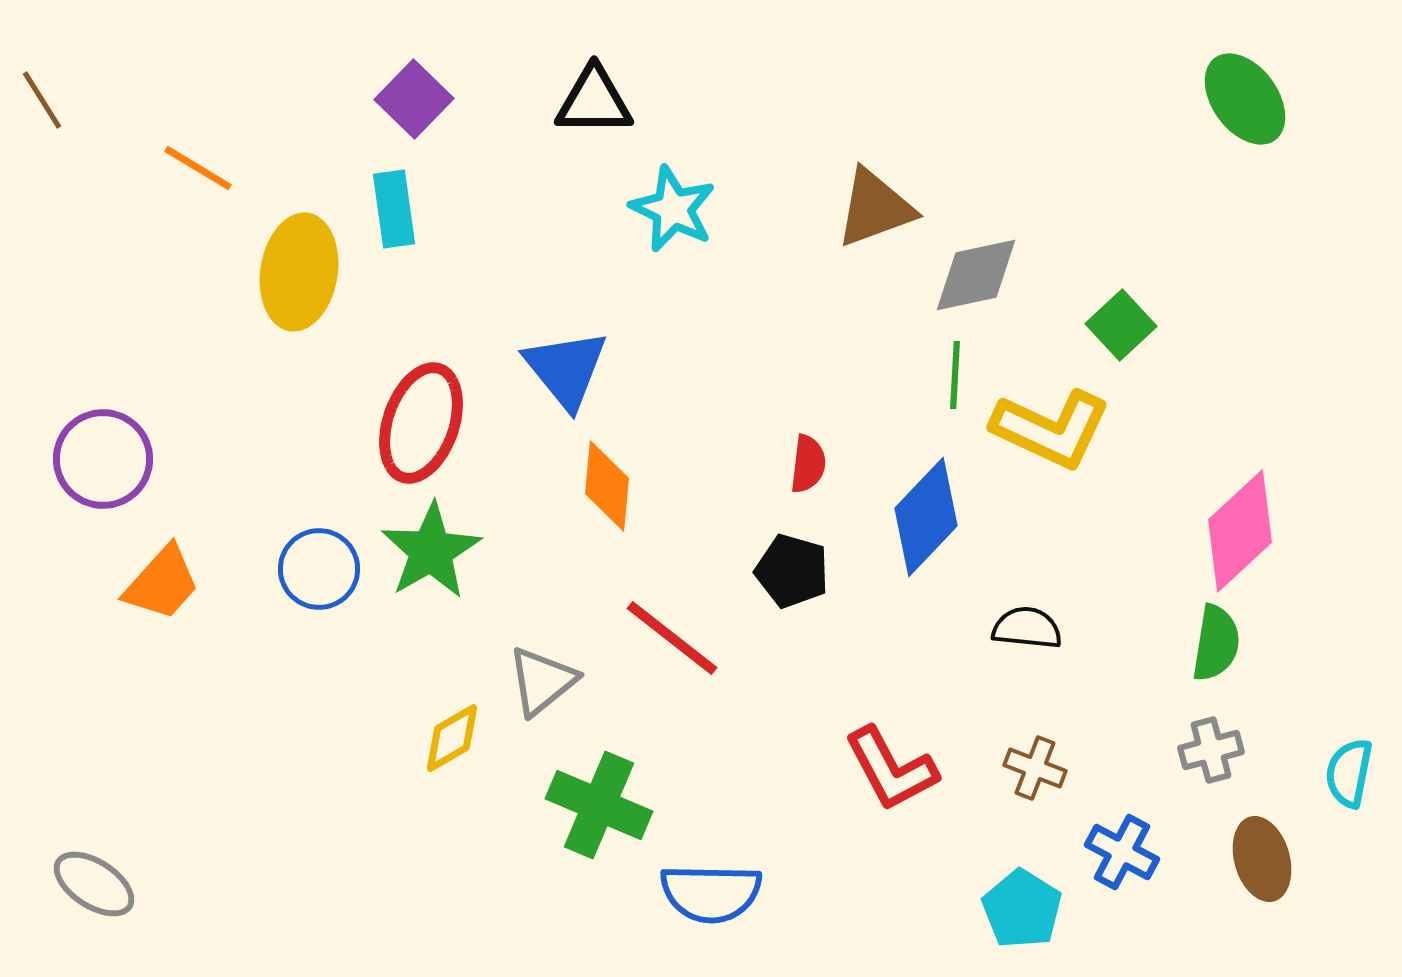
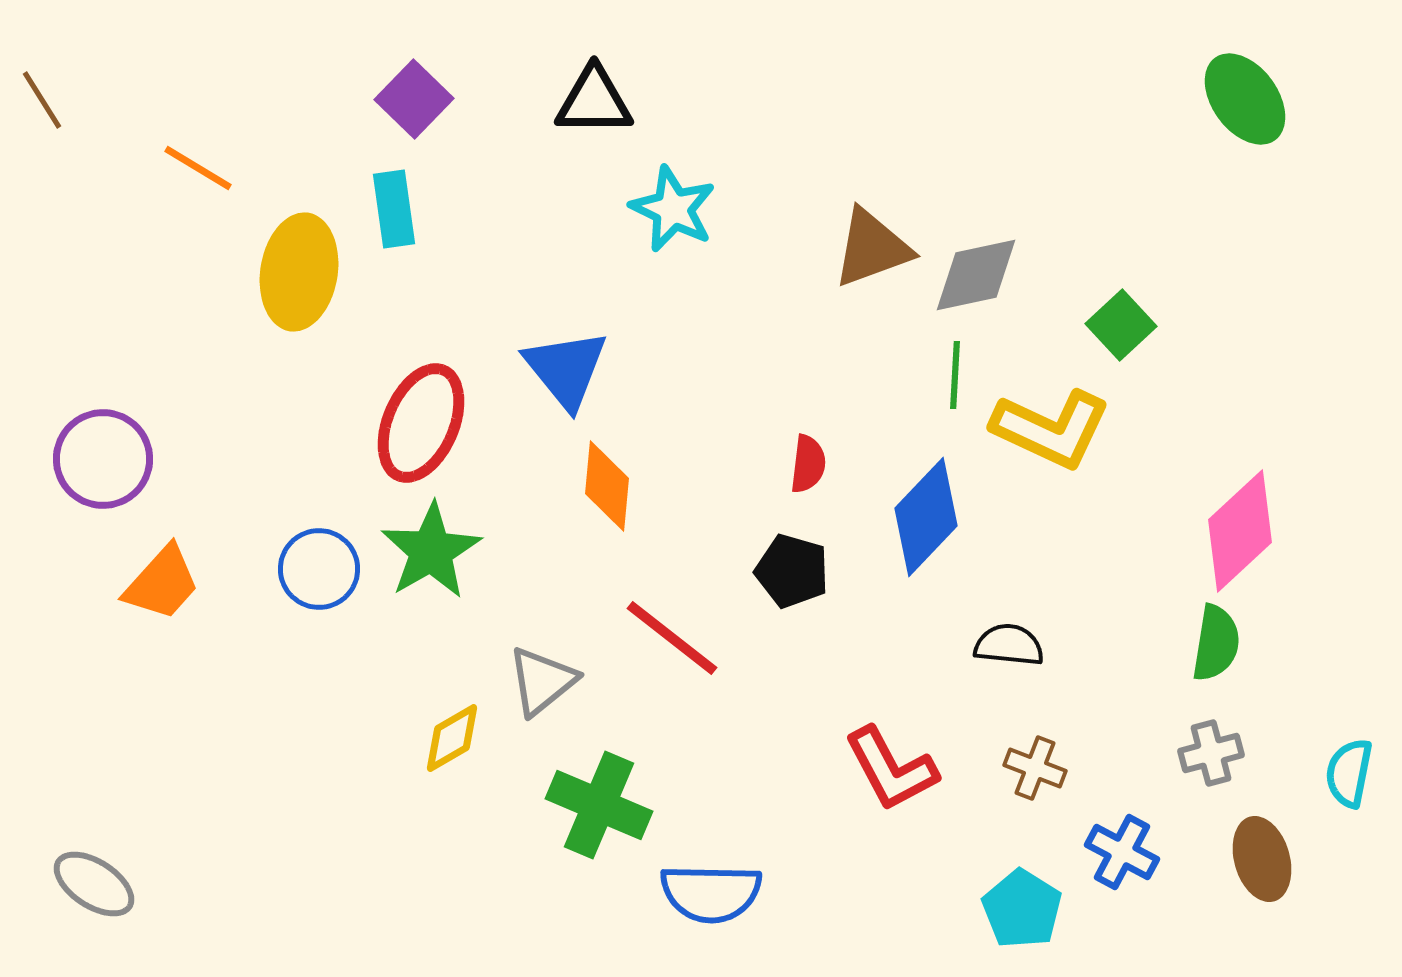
brown triangle: moved 3 px left, 40 px down
red ellipse: rotated 4 degrees clockwise
black semicircle: moved 18 px left, 17 px down
gray cross: moved 3 px down
